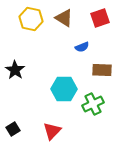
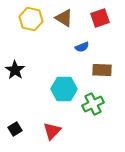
black square: moved 2 px right
